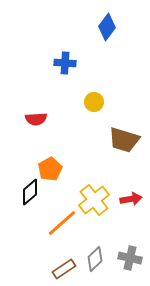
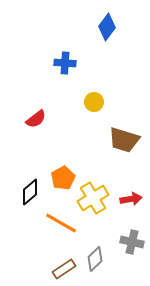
red semicircle: rotated 35 degrees counterclockwise
orange pentagon: moved 13 px right, 9 px down
yellow cross: moved 1 px left, 2 px up; rotated 8 degrees clockwise
orange line: moved 1 px left; rotated 72 degrees clockwise
gray cross: moved 2 px right, 16 px up
